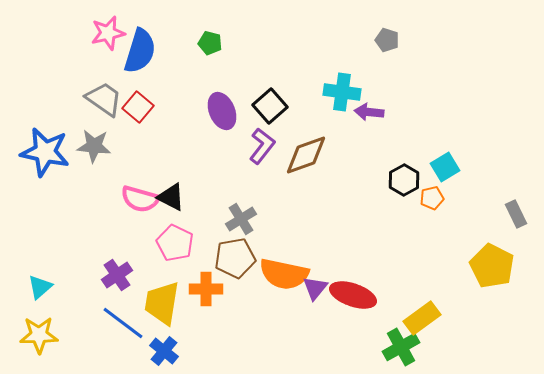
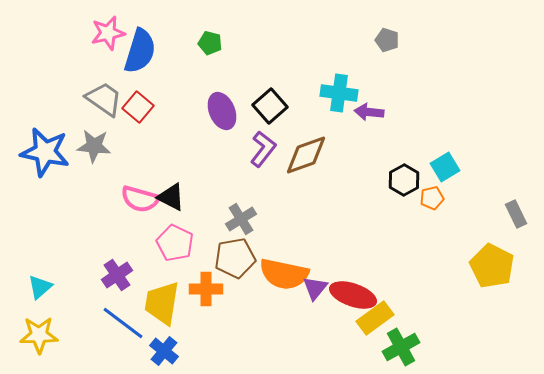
cyan cross: moved 3 px left, 1 px down
purple L-shape: moved 1 px right, 3 px down
yellow rectangle: moved 47 px left
